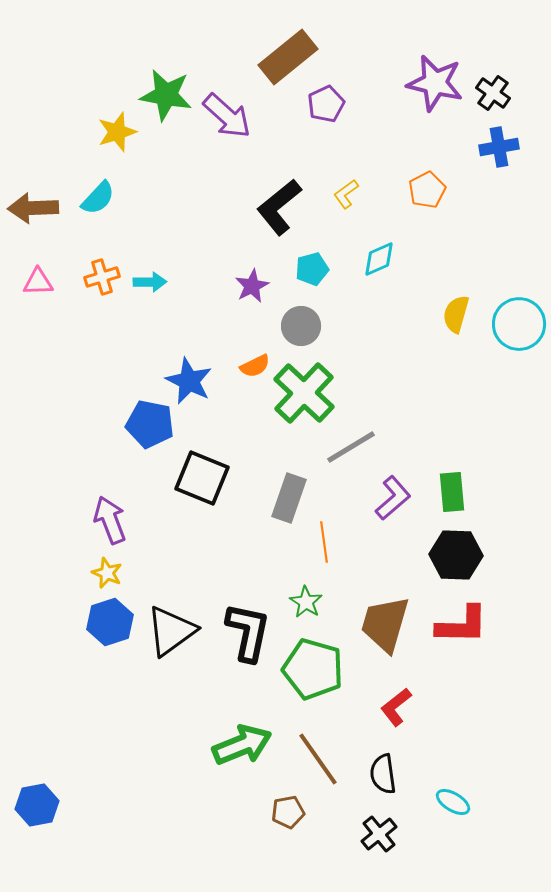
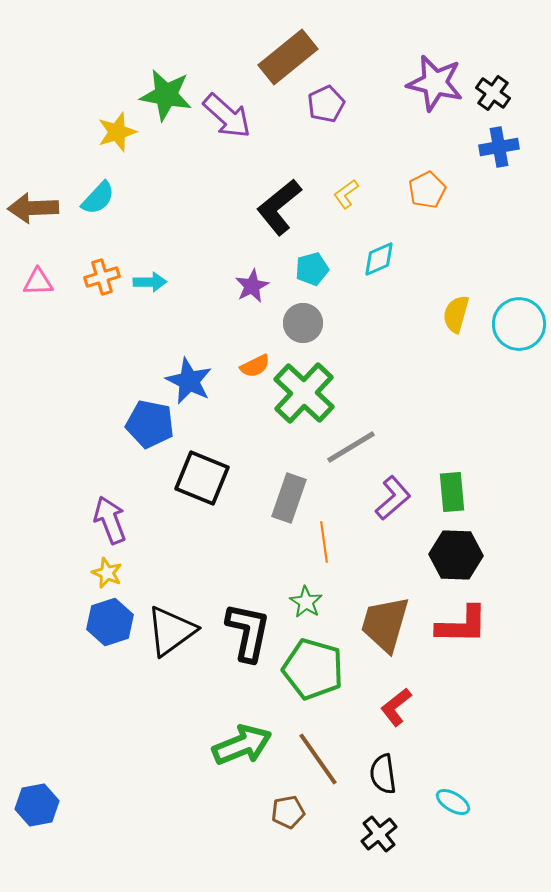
gray circle at (301, 326): moved 2 px right, 3 px up
